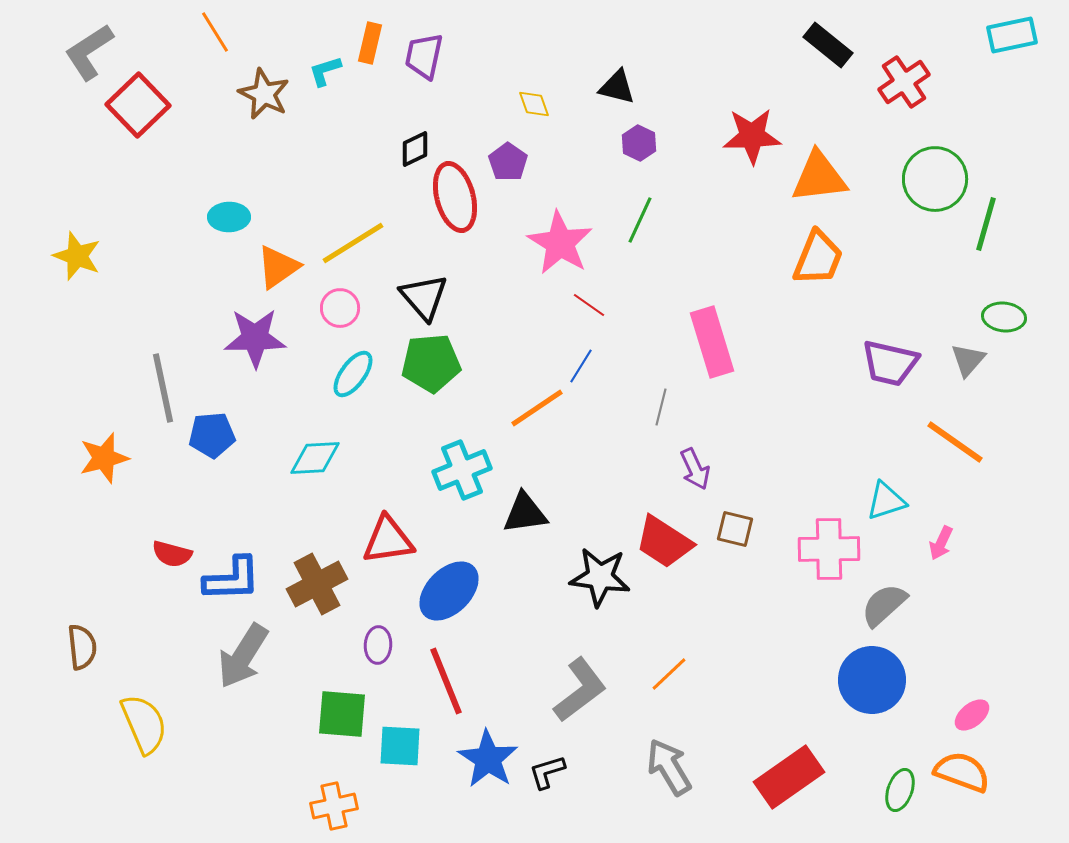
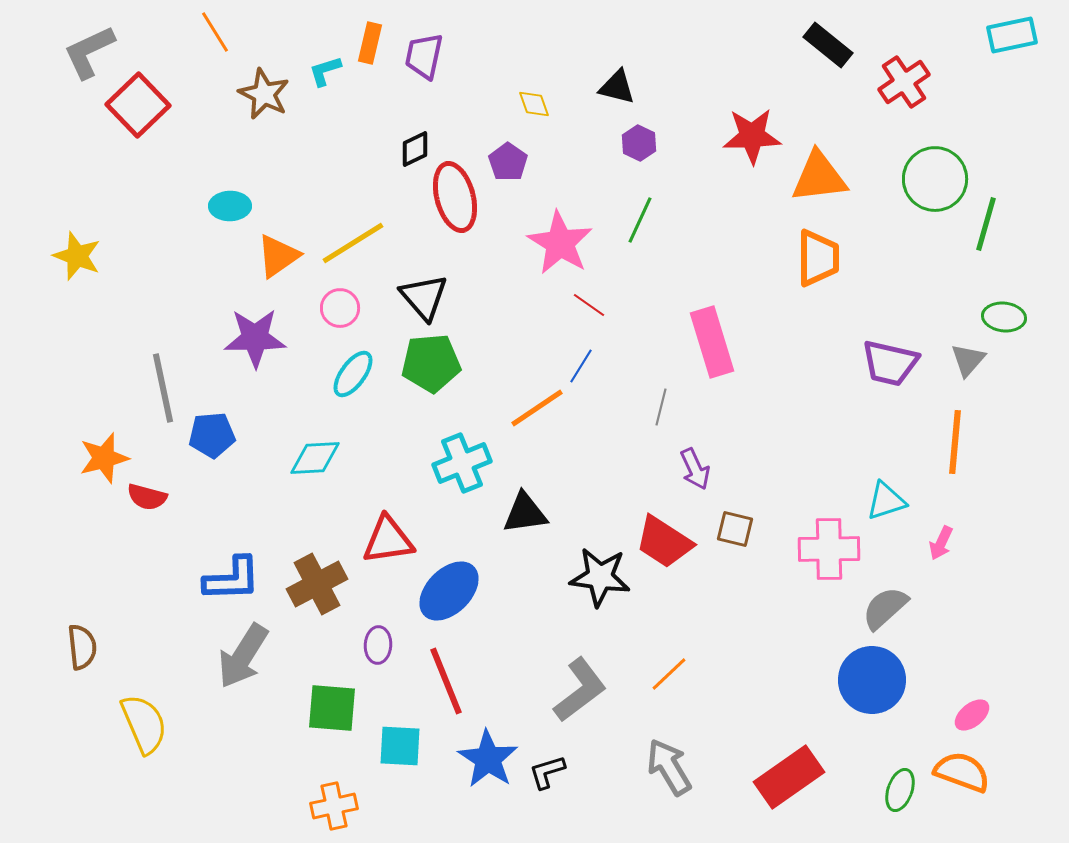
gray L-shape at (89, 52): rotated 8 degrees clockwise
cyan ellipse at (229, 217): moved 1 px right, 11 px up
orange trapezoid at (818, 258): rotated 22 degrees counterclockwise
orange triangle at (278, 267): moved 11 px up
orange line at (955, 442): rotated 60 degrees clockwise
cyan cross at (462, 470): moved 7 px up
red semicircle at (172, 554): moved 25 px left, 57 px up
gray semicircle at (884, 605): moved 1 px right, 3 px down
green square at (342, 714): moved 10 px left, 6 px up
